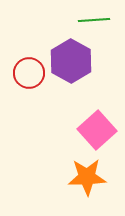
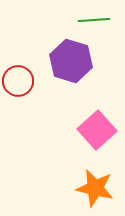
purple hexagon: rotated 12 degrees counterclockwise
red circle: moved 11 px left, 8 px down
orange star: moved 8 px right, 11 px down; rotated 15 degrees clockwise
